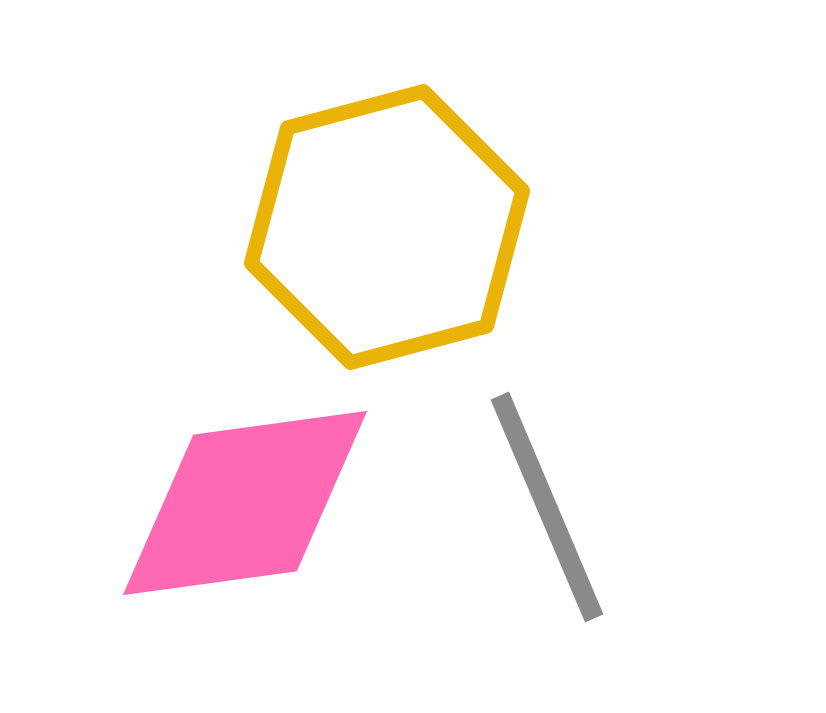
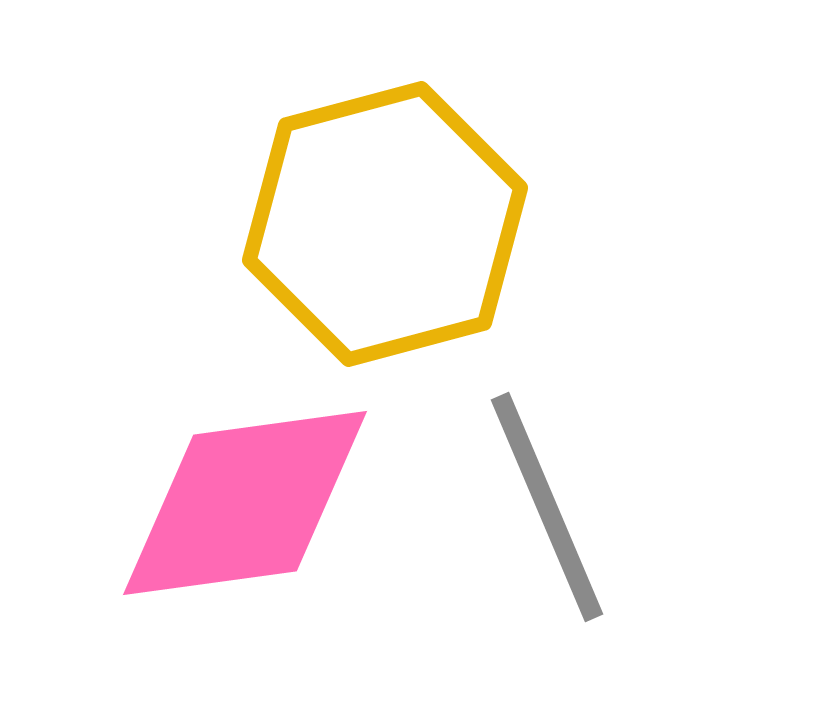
yellow hexagon: moved 2 px left, 3 px up
